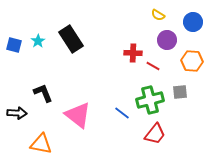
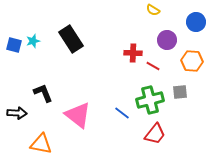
yellow semicircle: moved 5 px left, 5 px up
blue circle: moved 3 px right
cyan star: moved 5 px left; rotated 16 degrees clockwise
